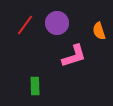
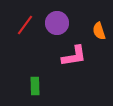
pink L-shape: rotated 8 degrees clockwise
